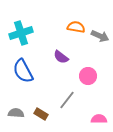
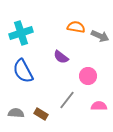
pink semicircle: moved 13 px up
